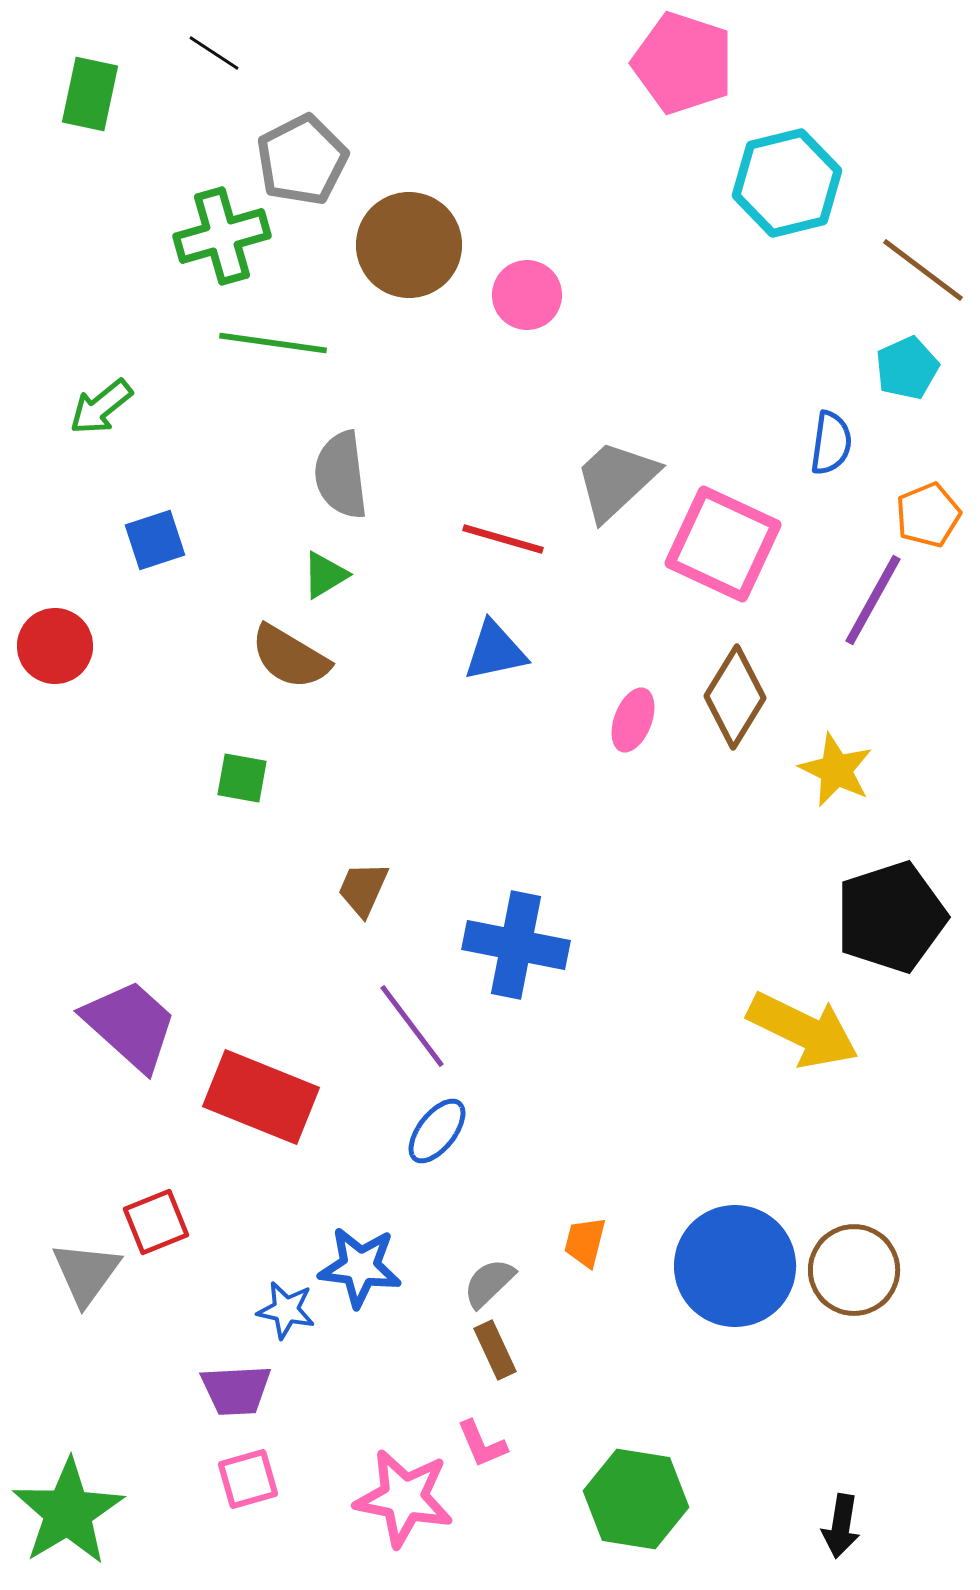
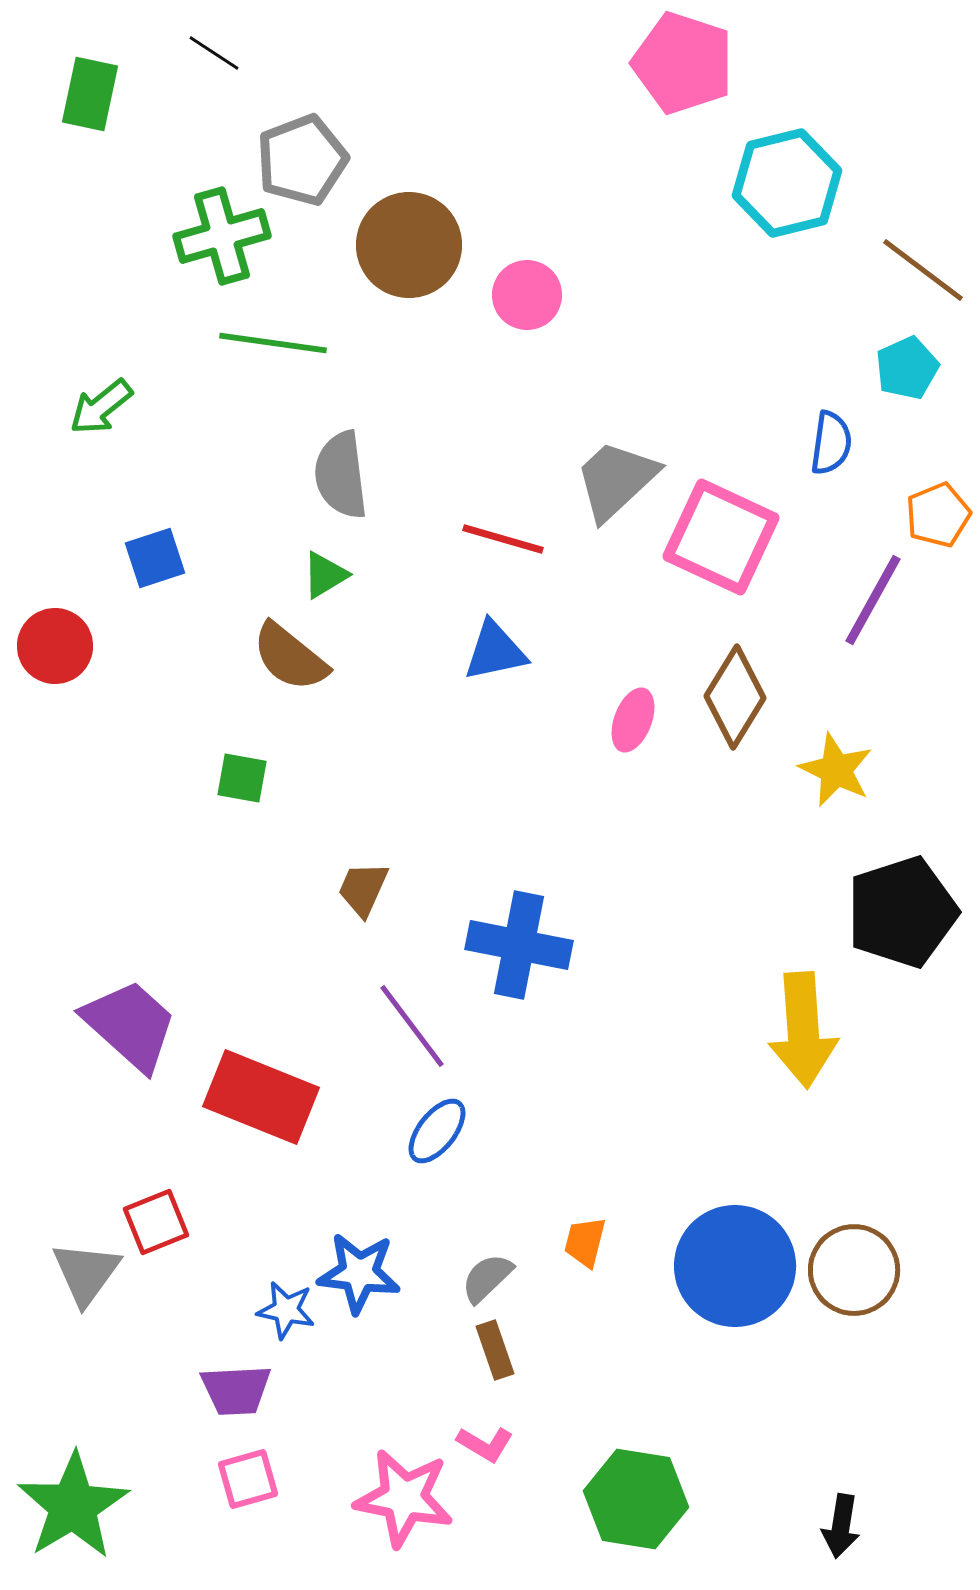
gray pentagon at (302, 160): rotated 6 degrees clockwise
orange pentagon at (928, 515): moved 10 px right
blue square at (155, 540): moved 18 px down
pink square at (723, 544): moved 2 px left, 7 px up
brown semicircle at (290, 657): rotated 8 degrees clockwise
black pentagon at (891, 917): moved 11 px right, 5 px up
blue cross at (516, 945): moved 3 px right
yellow arrow at (803, 1030): rotated 60 degrees clockwise
blue star at (360, 1267): moved 1 px left, 6 px down
gray semicircle at (489, 1283): moved 2 px left, 5 px up
brown rectangle at (495, 1350): rotated 6 degrees clockwise
pink L-shape at (482, 1444): moved 3 px right; rotated 36 degrees counterclockwise
green star at (68, 1512): moved 5 px right, 6 px up
